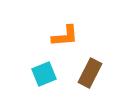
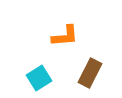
cyan square: moved 5 px left, 4 px down; rotated 10 degrees counterclockwise
